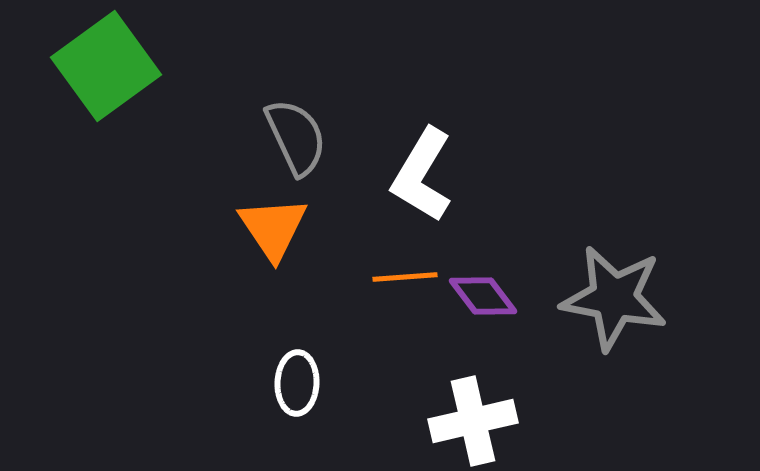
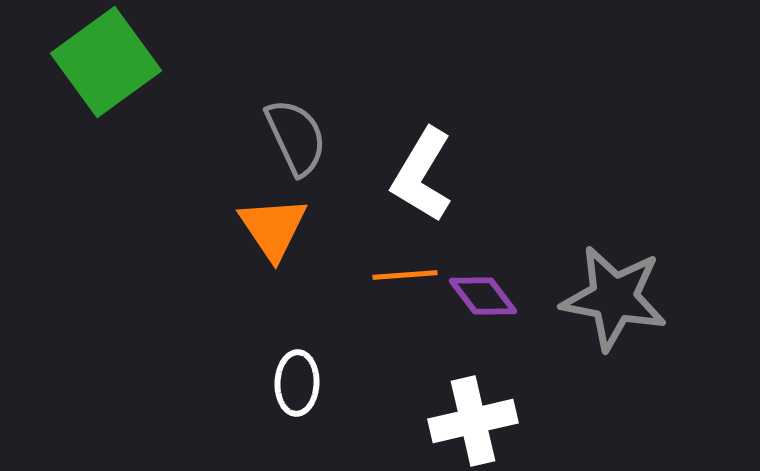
green square: moved 4 px up
orange line: moved 2 px up
